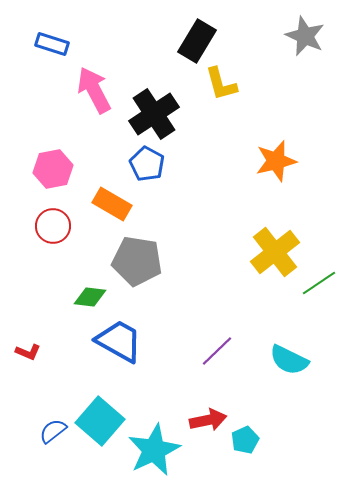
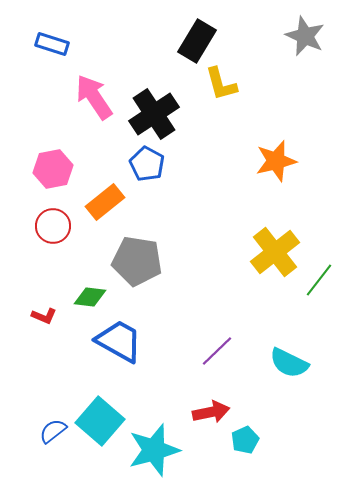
pink arrow: moved 7 px down; rotated 6 degrees counterclockwise
orange rectangle: moved 7 px left, 2 px up; rotated 69 degrees counterclockwise
green line: moved 3 px up; rotated 18 degrees counterclockwise
red L-shape: moved 16 px right, 36 px up
cyan semicircle: moved 3 px down
red arrow: moved 3 px right, 8 px up
cyan star: rotated 10 degrees clockwise
